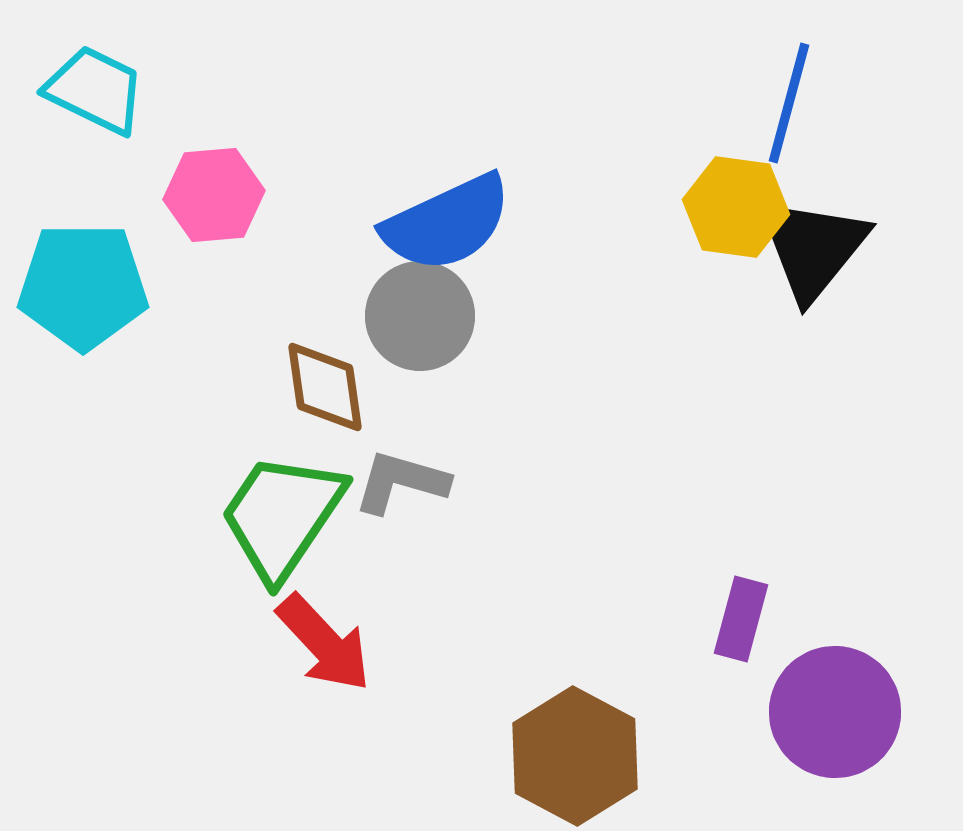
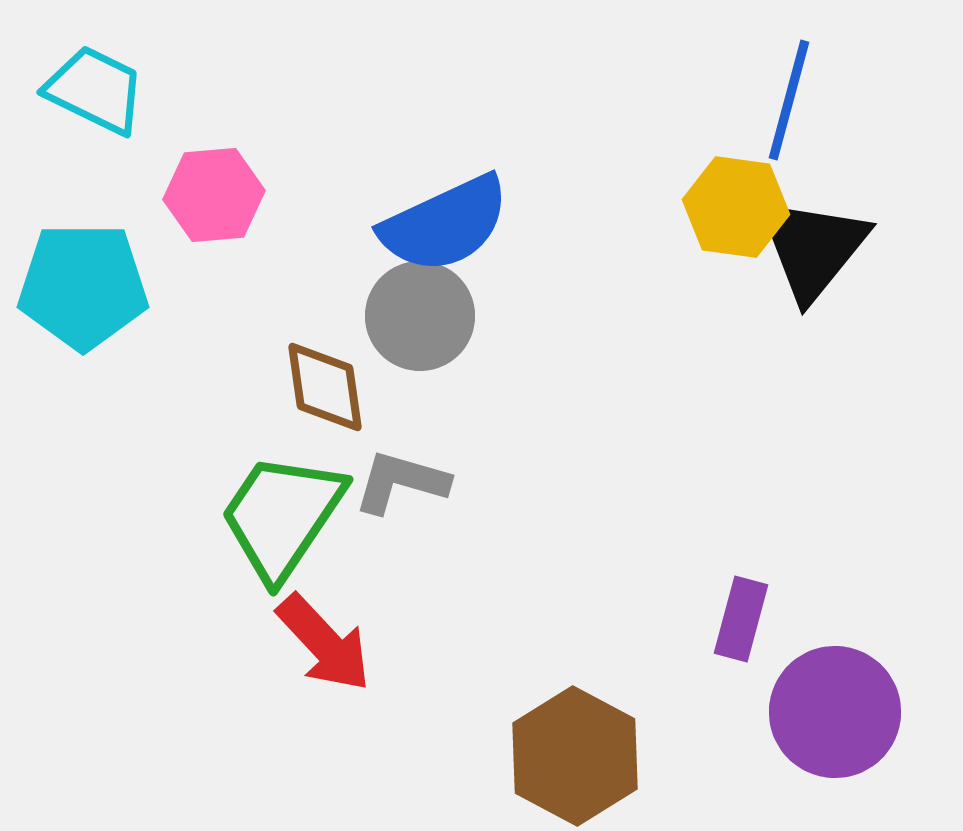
blue line: moved 3 px up
blue semicircle: moved 2 px left, 1 px down
